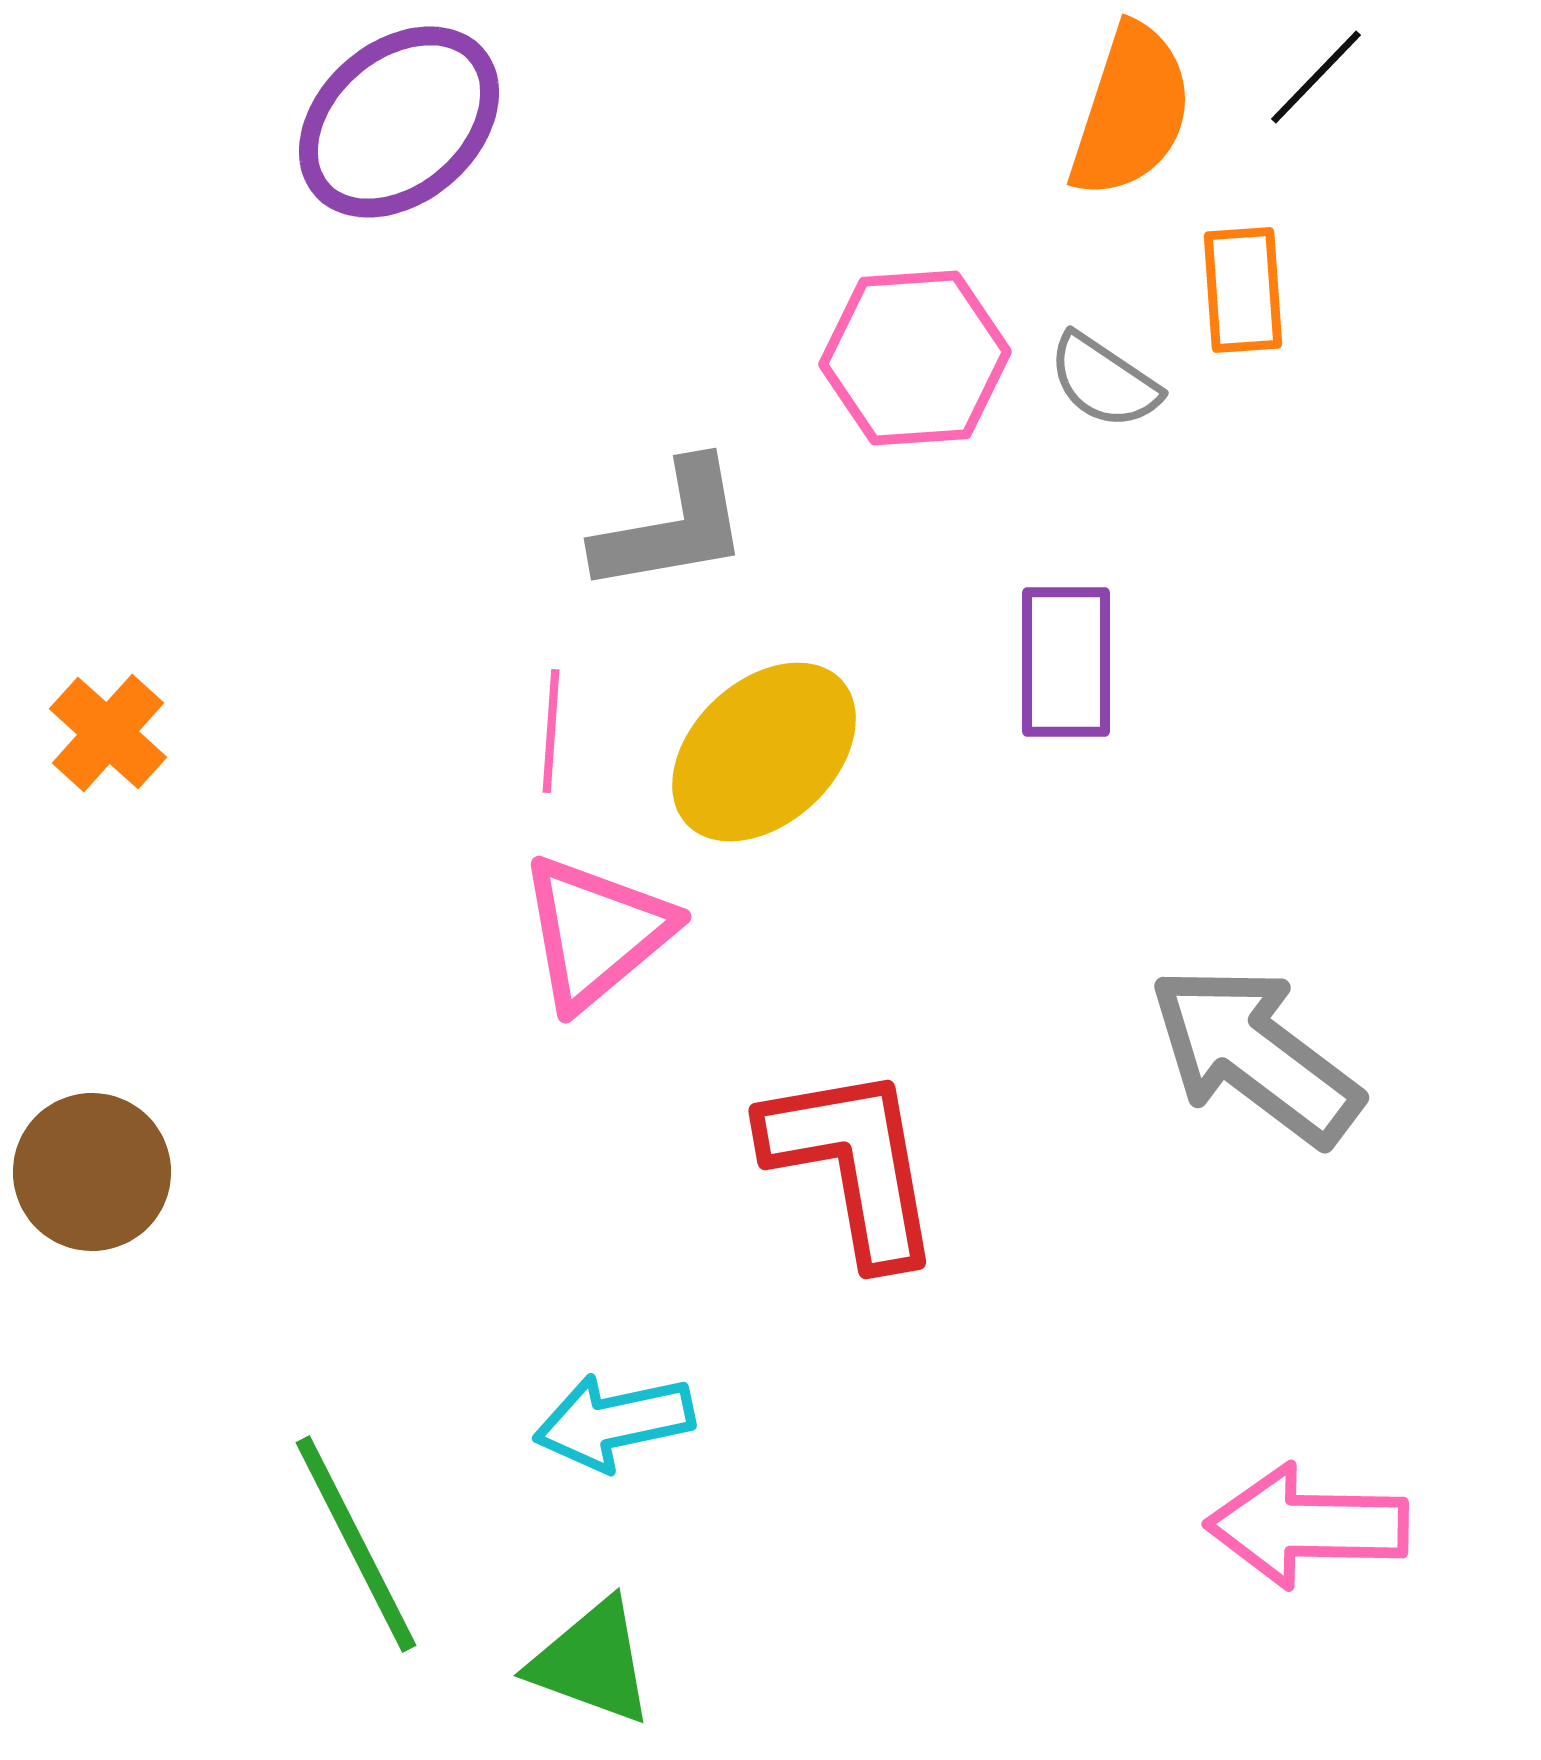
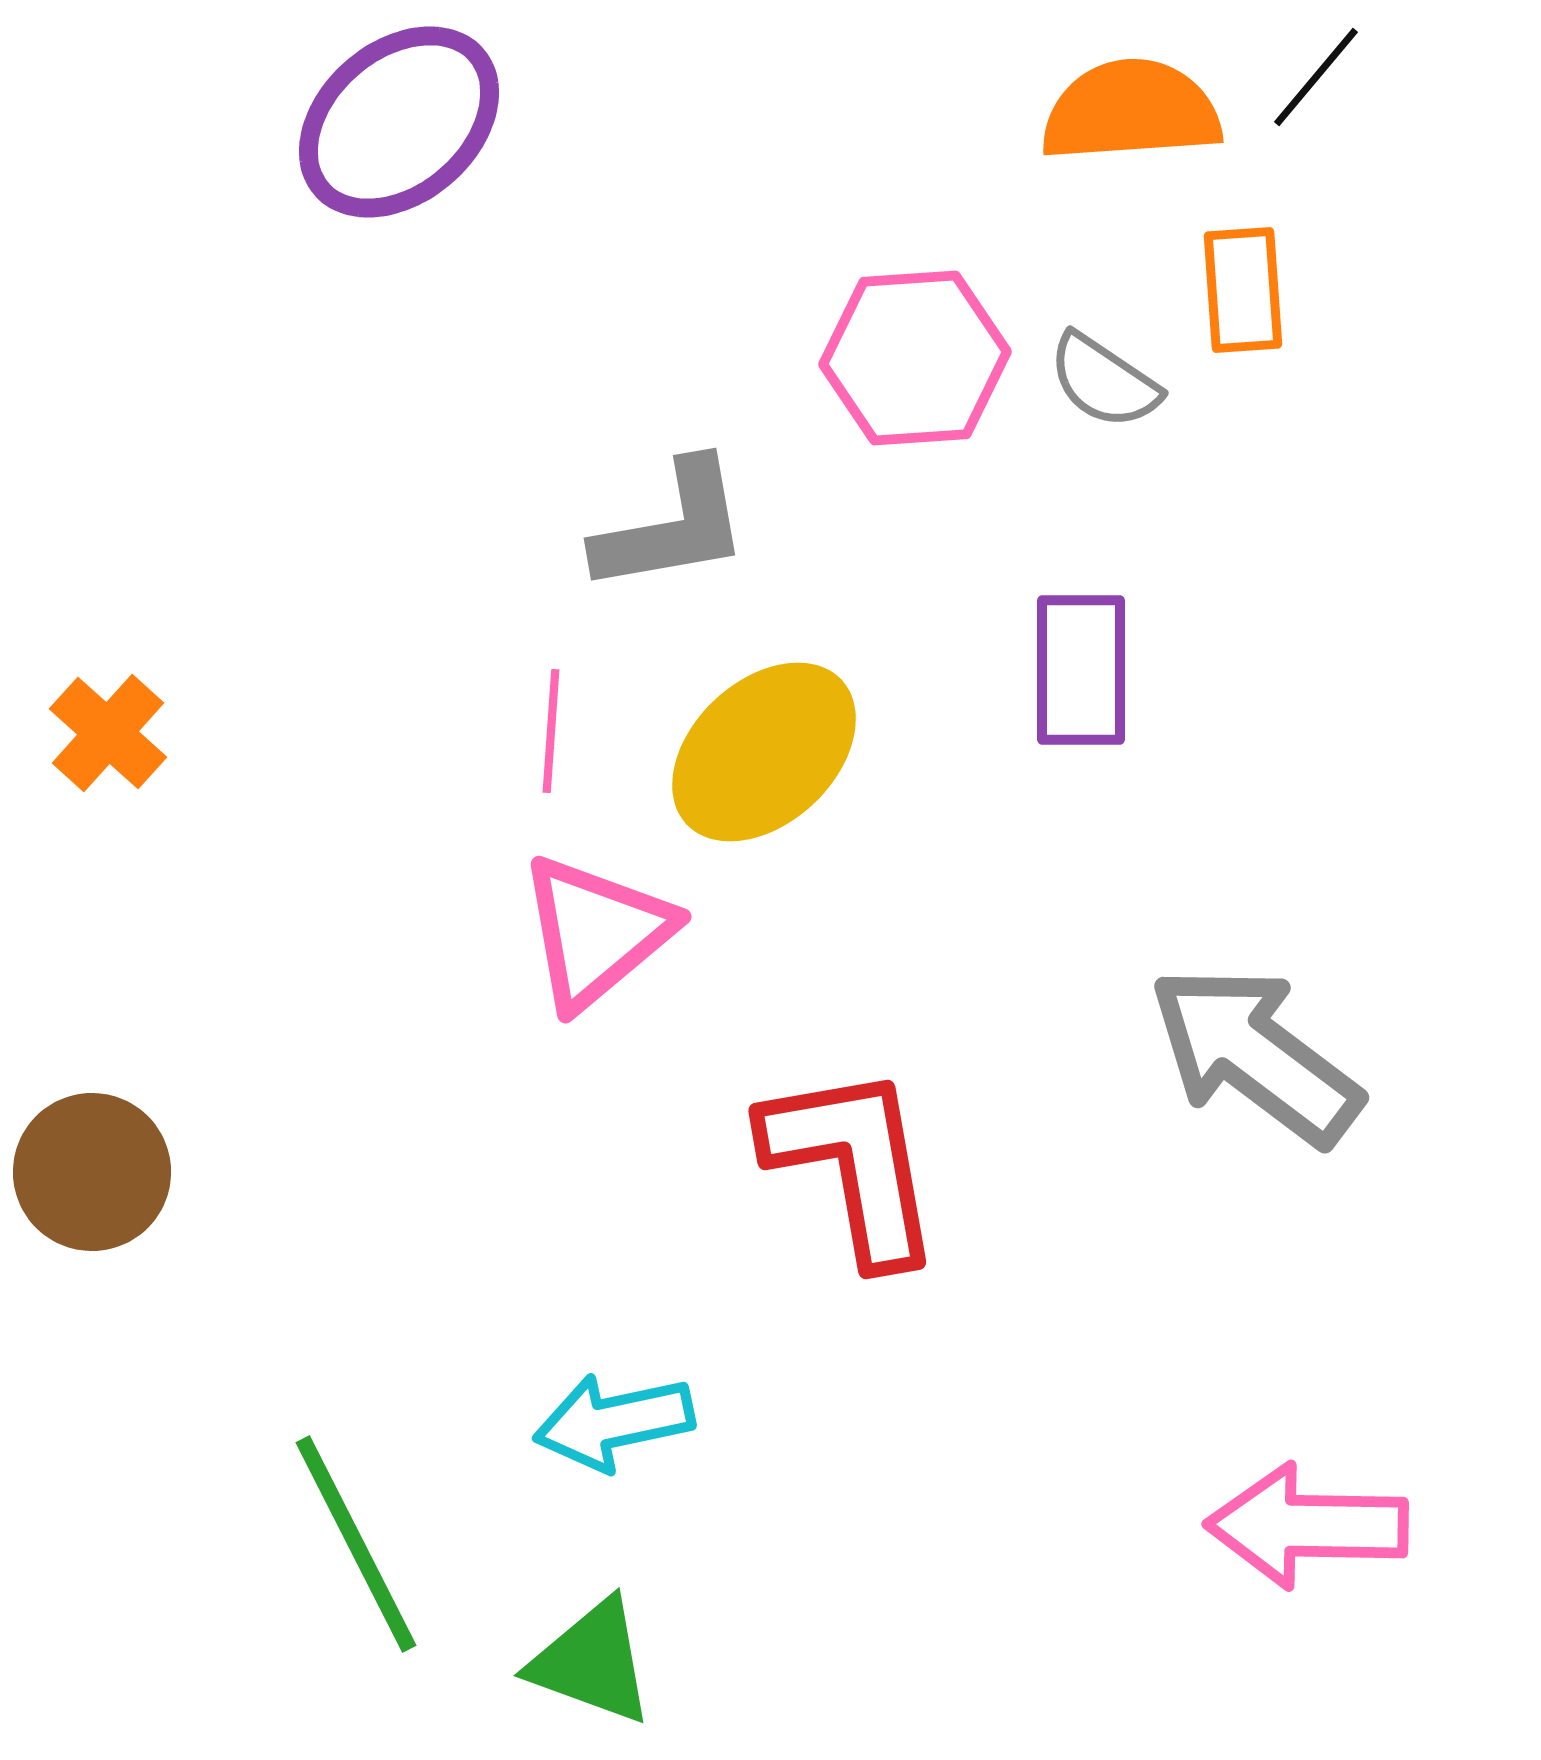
black line: rotated 4 degrees counterclockwise
orange semicircle: rotated 112 degrees counterclockwise
purple rectangle: moved 15 px right, 8 px down
